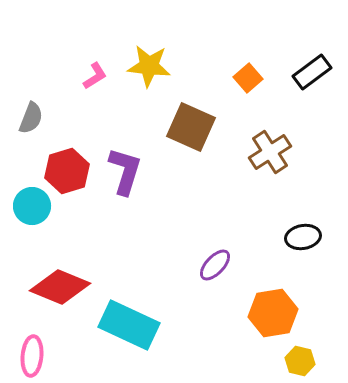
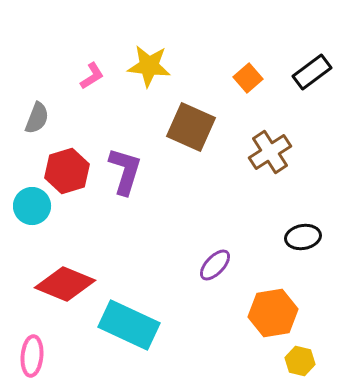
pink L-shape: moved 3 px left
gray semicircle: moved 6 px right
red diamond: moved 5 px right, 3 px up
